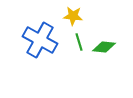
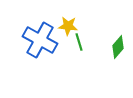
yellow star: moved 5 px left, 10 px down
green diamond: moved 14 px right; rotated 55 degrees counterclockwise
